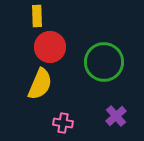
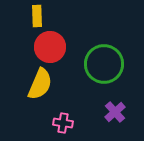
green circle: moved 2 px down
purple cross: moved 1 px left, 4 px up
